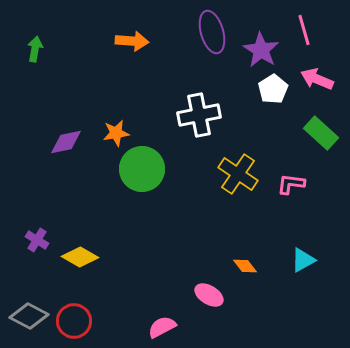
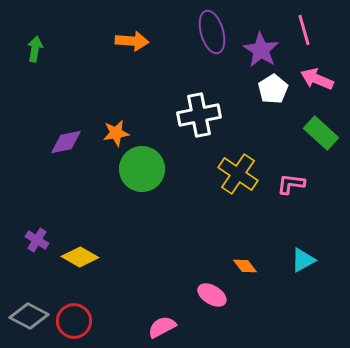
pink ellipse: moved 3 px right
